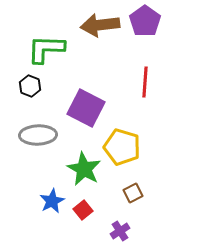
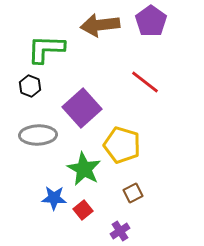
purple pentagon: moved 6 px right
red line: rotated 56 degrees counterclockwise
purple square: moved 4 px left; rotated 21 degrees clockwise
yellow pentagon: moved 2 px up
blue star: moved 2 px right, 3 px up; rotated 30 degrees clockwise
